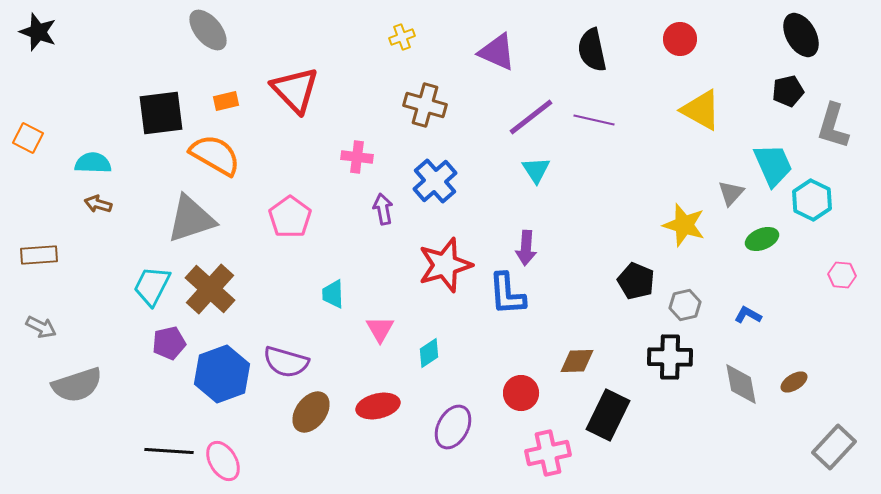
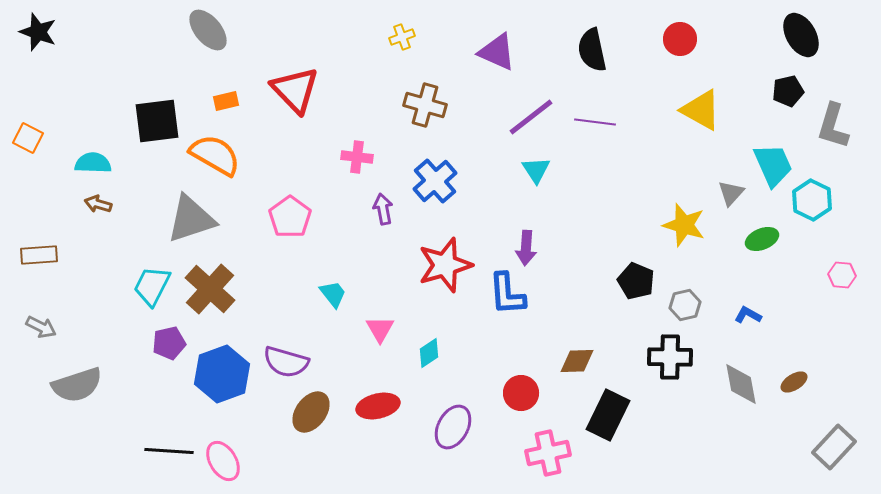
black square at (161, 113): moved 4 px left, 8 px down
purple line at (594, 120): moved 1 px right, 2 px down; rotated 6 degrees counterclockwise
cyan trapezoid at (333, 294): rotated 144 degrees clockwise
